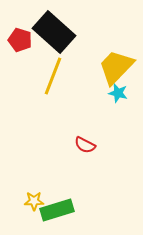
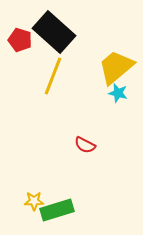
yellow trapezoid: rotated 6 degrees clockwise
